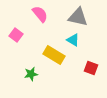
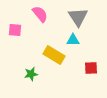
gray triangle: rotated 45 degrees clockwise
pink square: moved 1 px left, 5 px up; rotated 32 degrees counterclockwise
cyan triangle: rotated 32 degrees counterclockwise
red square: rotated 24 degrees counterclockwise
